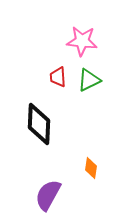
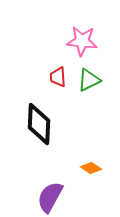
orange diamond: rotated 65 degrees counterclockwise
purple semicircle: moved 2 px right, 2 px down
